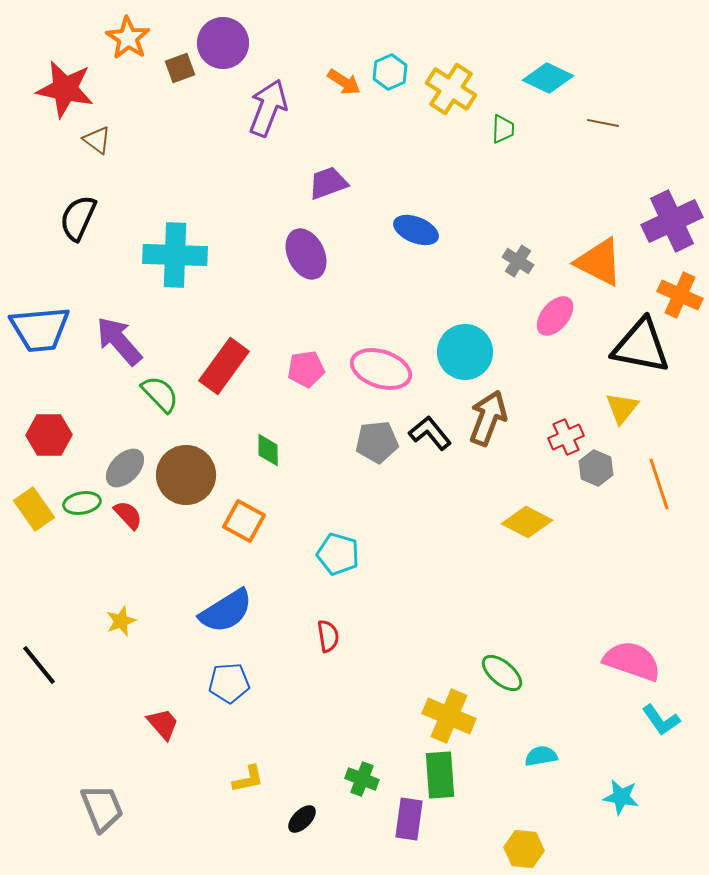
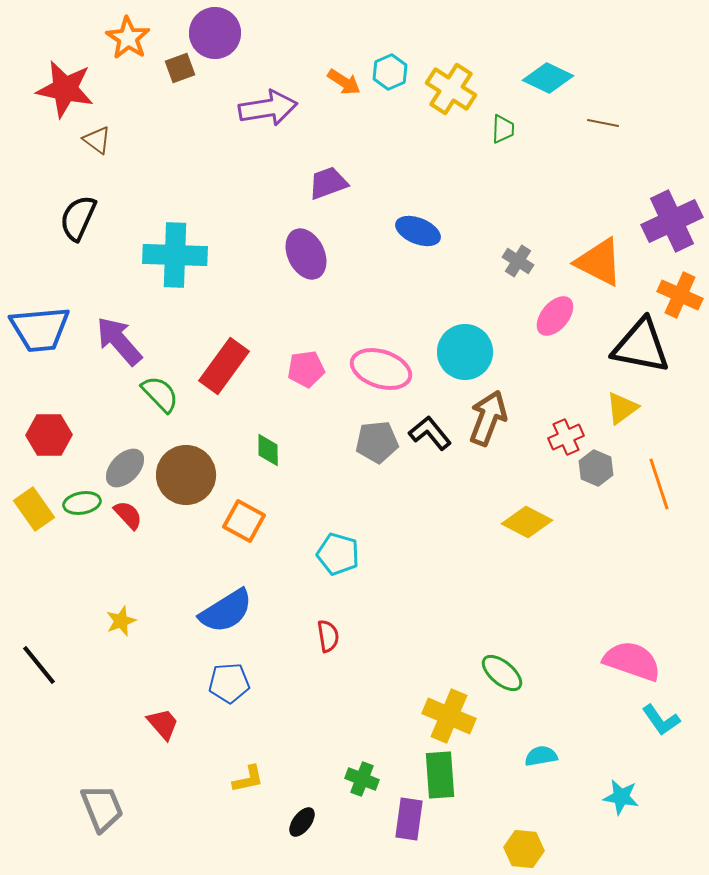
purple circle at (223, 43): moved 8 px left, 10 px up
purple arrow at (268, 108): rotated 60 degrees clockwise
blue ellipse at (416, 230): moved 2 px right, 1 px down
yellow triangle at (622, 408): rotated 15 degrees clockwise
black ellipse at (302, 819): moved 3 px down; rotated 8 degrees counterclockwise
